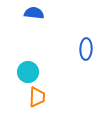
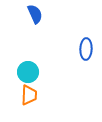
blue semicircle: moved 1 px right, 1 px down; rotated 60 degrees clockwise
orange trapezoid: moved 8 px left, 2 px up
